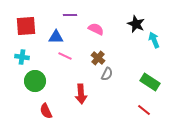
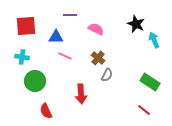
gray semicircle: moved 1 px down
